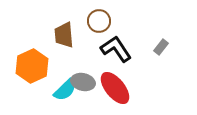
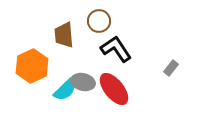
gray rectangle: moved 10 px right, 21 px down
red ellipse: moved 1 px left, 1 px down
